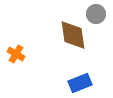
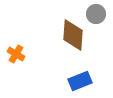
brown diamond: rotated 12 degrees clockwise
blue rectangle: moved 2 px up
